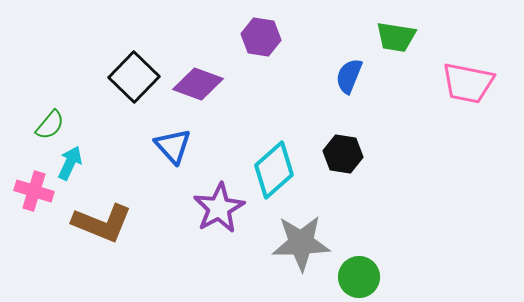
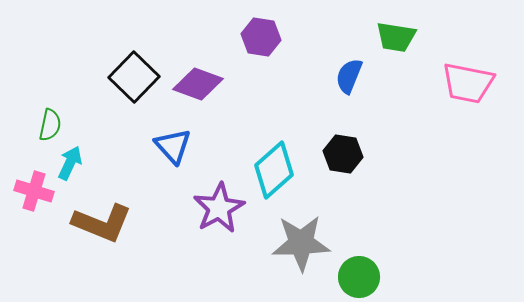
green semicircle: rotated 28 degrees counterclockwise
